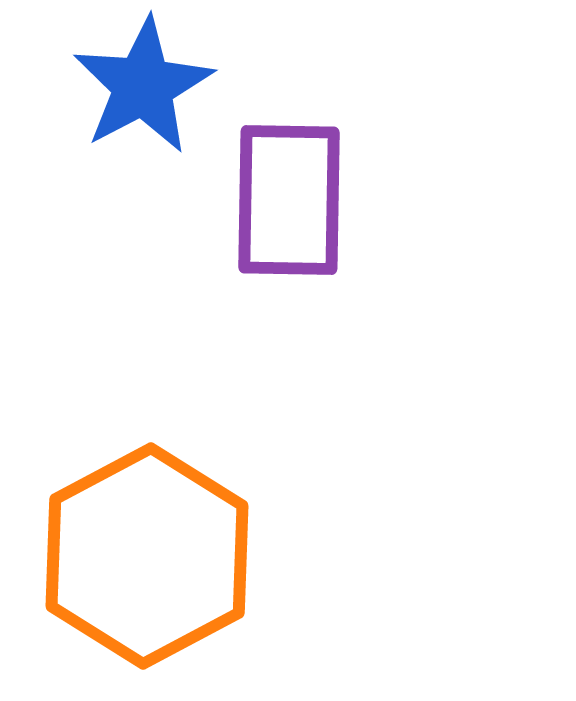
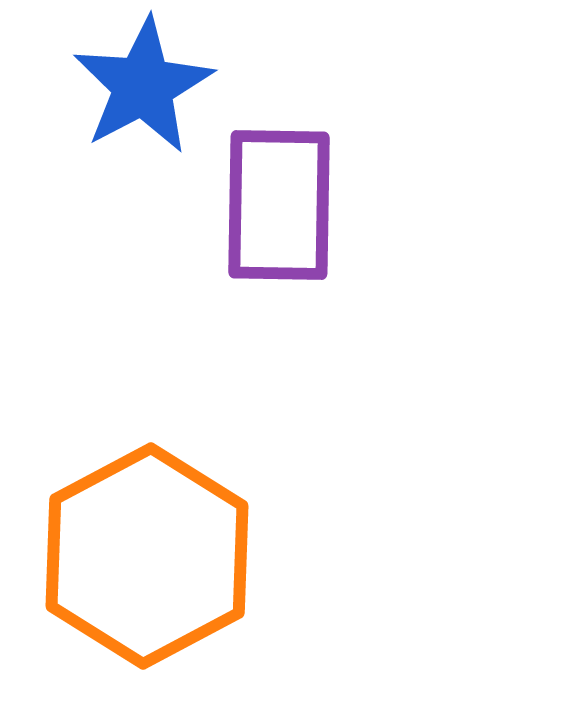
purple rectangle: moved 10 px left, 5 px down
